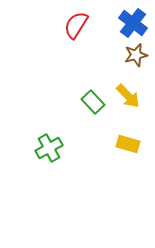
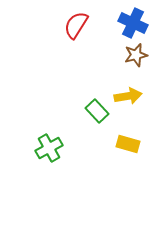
blue cross: rotated 12 degrees counterclockwise
yellow arrow: rotated 56 degrees counterclockwise
green rectangle: moved 4 px right, 9 px down
